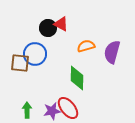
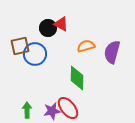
brown square: moved 17 px up; rotated 18 degrees counterclockwise
